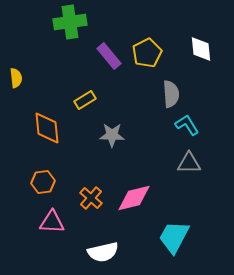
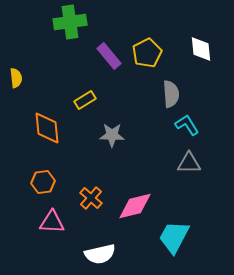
pink diamond: moved 1 px right, 8 px down
white semicircle: moved 3 px left, 2 px down
